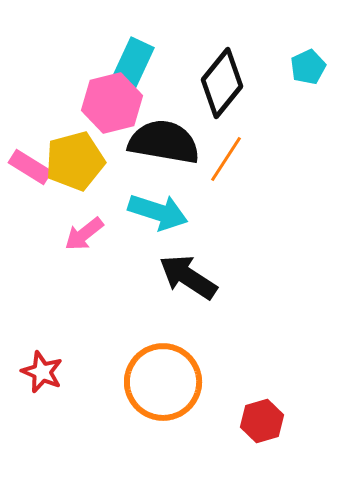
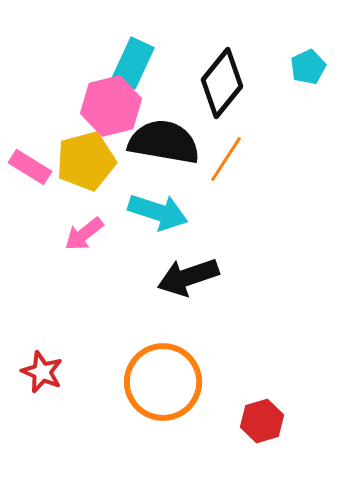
pink hexagon: moved 1 px left, 3 px down
yellow pentagon: moved 11 px right
black arrow: rotated 52 degrees counterclockwise
